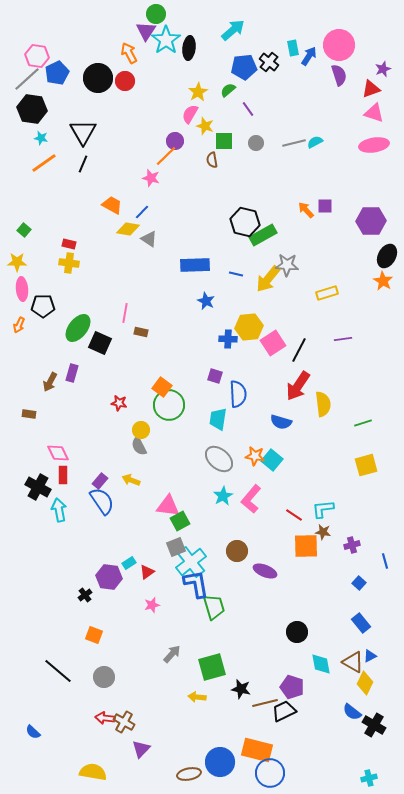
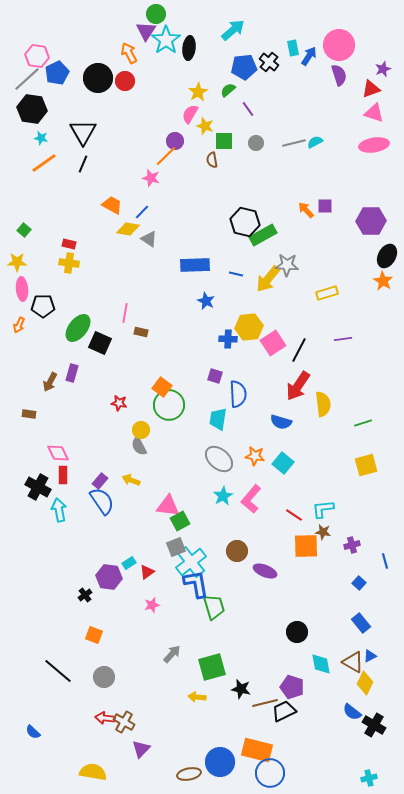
cyan square at (272, 460): moved 11 px right, 3 px down
